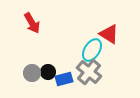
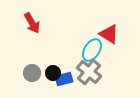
black circle: moved 5 px right, 1 px down
